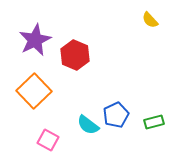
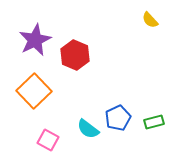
blue pentagon: moved 2 px right, 3 px down
cyan semicircle: moved 4 px down
